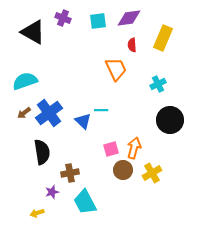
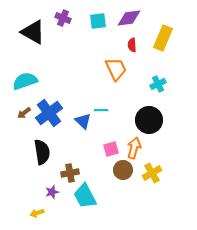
black circle: moved 21 px left
cyan trapezoid: moved 6 px up
